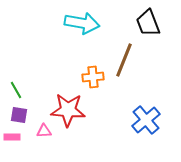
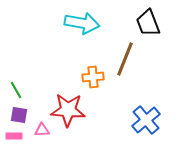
brown line: moved 1 px right, 1 px up
pink triangle: moved 2 px left, 1 px up
pink rectangle: moved 2 px right, 1 px up
